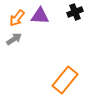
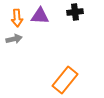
black cross: rotated 14 degrees clockwise
orange arrow: rotated 42 degrees counterclockwise
gray arrow: rotated 21 degrees clockwise
